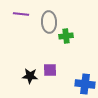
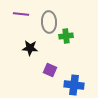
purple square: rotated 24 degrees clockwise
black star: moved 28 px up
blue cross: moved 11 px left, 1 px down
